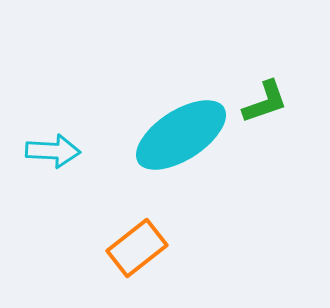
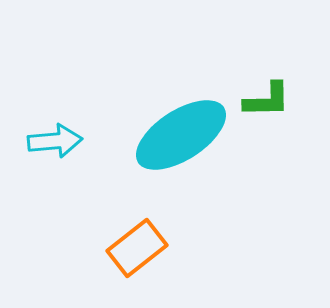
green L-shape: moved 2 px right, 2 px up; rotated 18 degrees clockwise
cyan arrow: moved 2 px right, 10 px up; rotated 8 degrees counterclockwise
